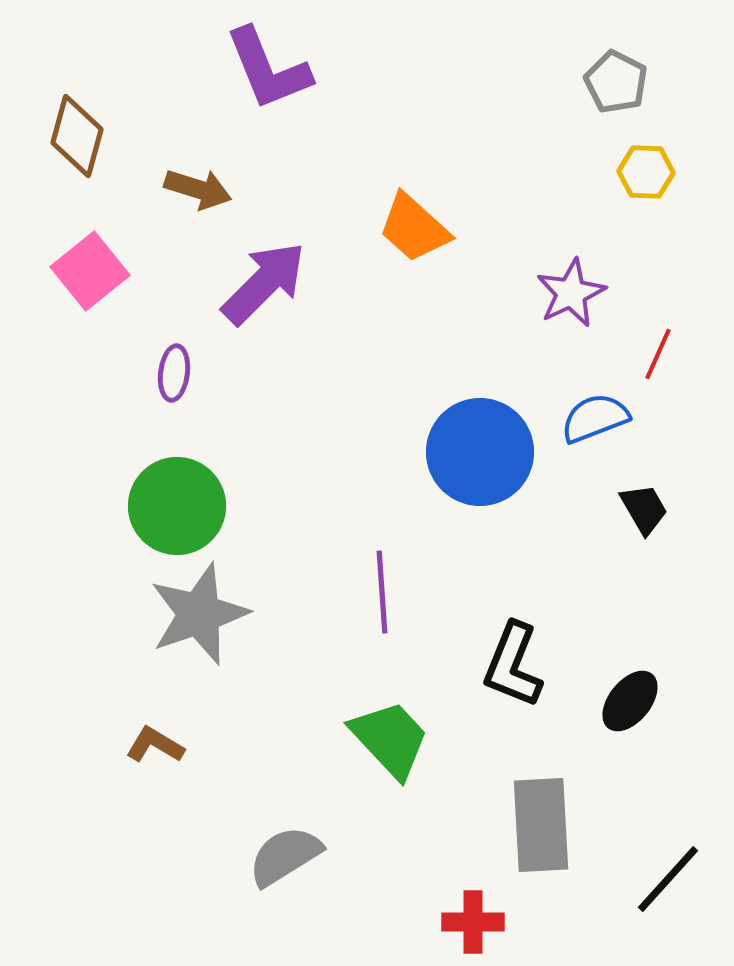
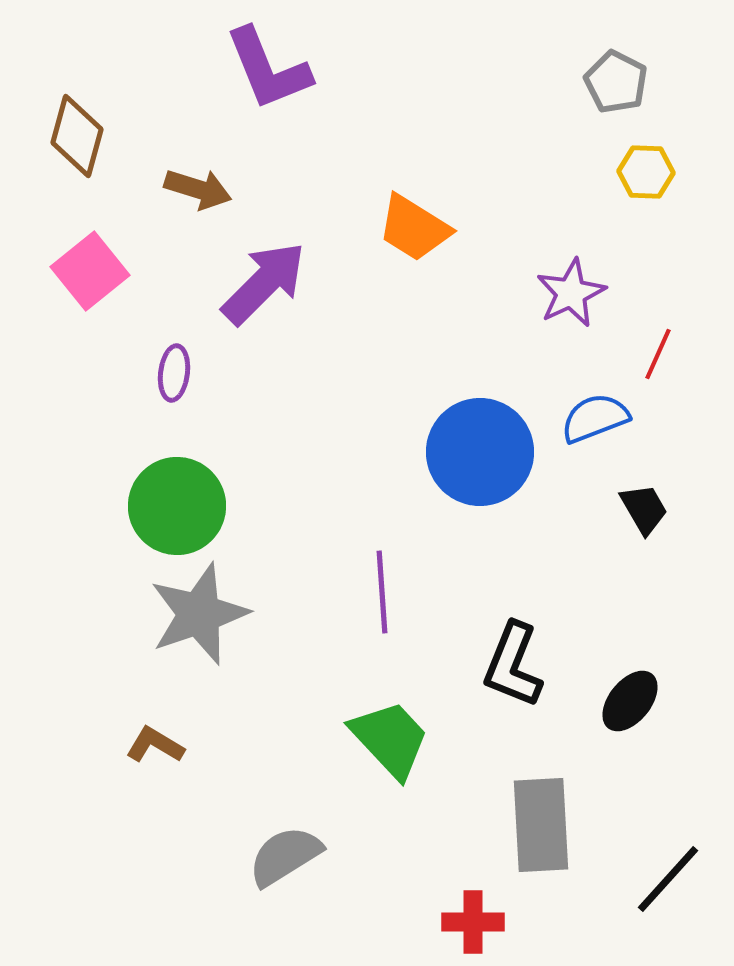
orange trapezoid: rotated 10 degrees counterclockwise
